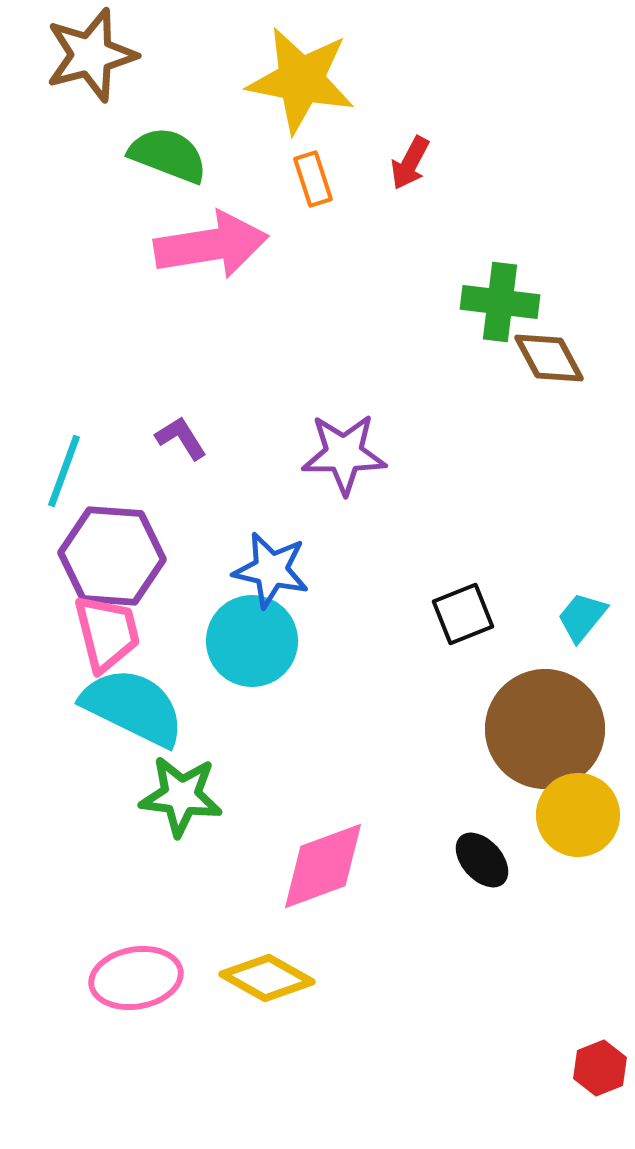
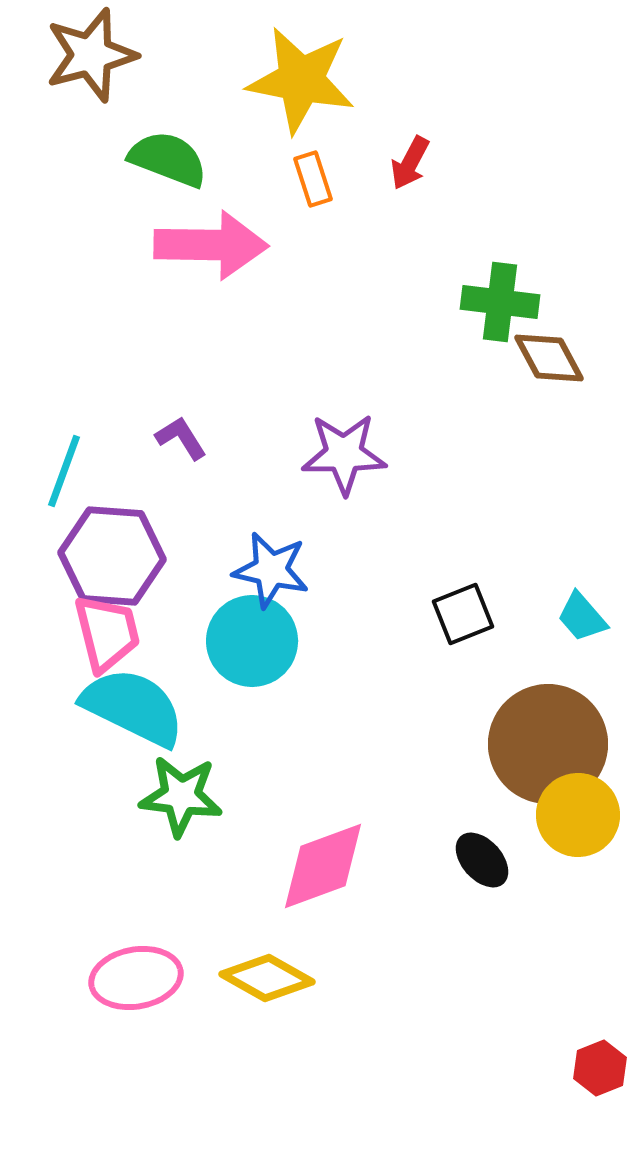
green semicircle: moved 4 px down
pink arrow: rotated 10 degrees clockwise
cyan trapezoid: rotated 80 degrees counterclockwise
brown circle: moved 3 px right, 15 px down
